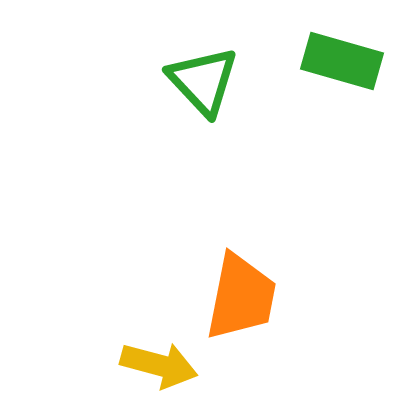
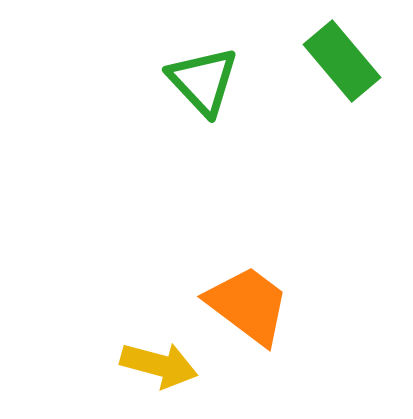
green rectangle: rotated 34 degrees clockwise
orange trapezoid: moved 7 px right, 8 px down; rotated 64 degrees counterclockwise
